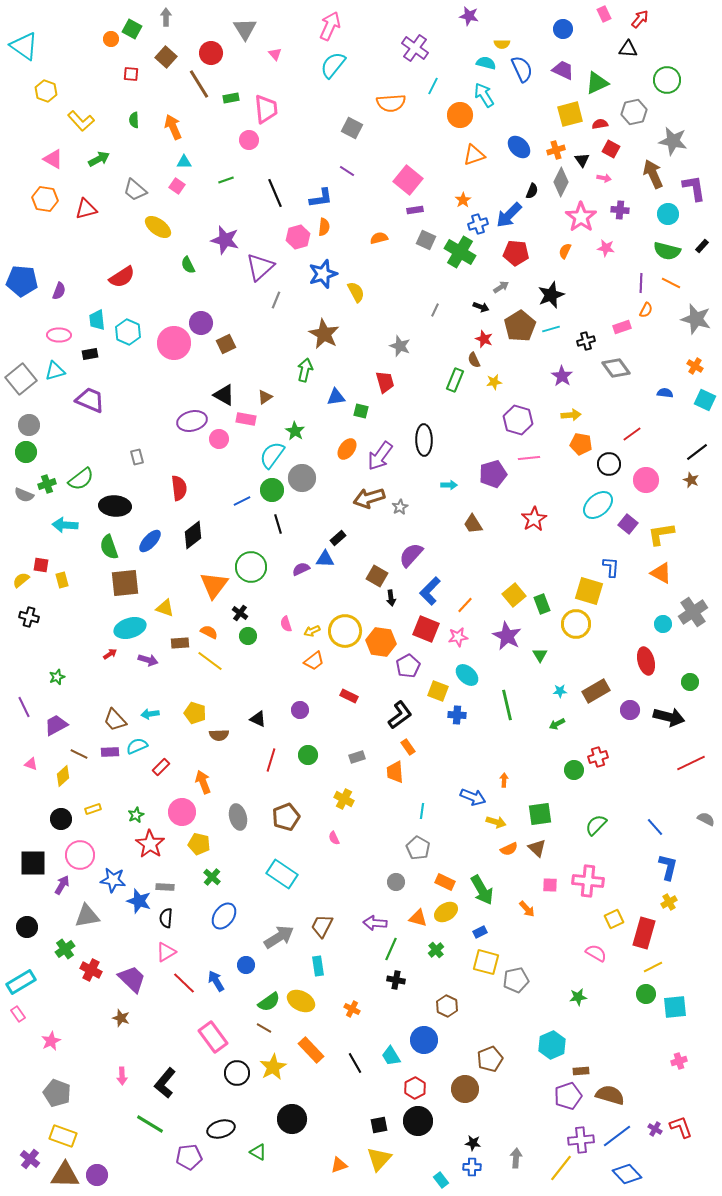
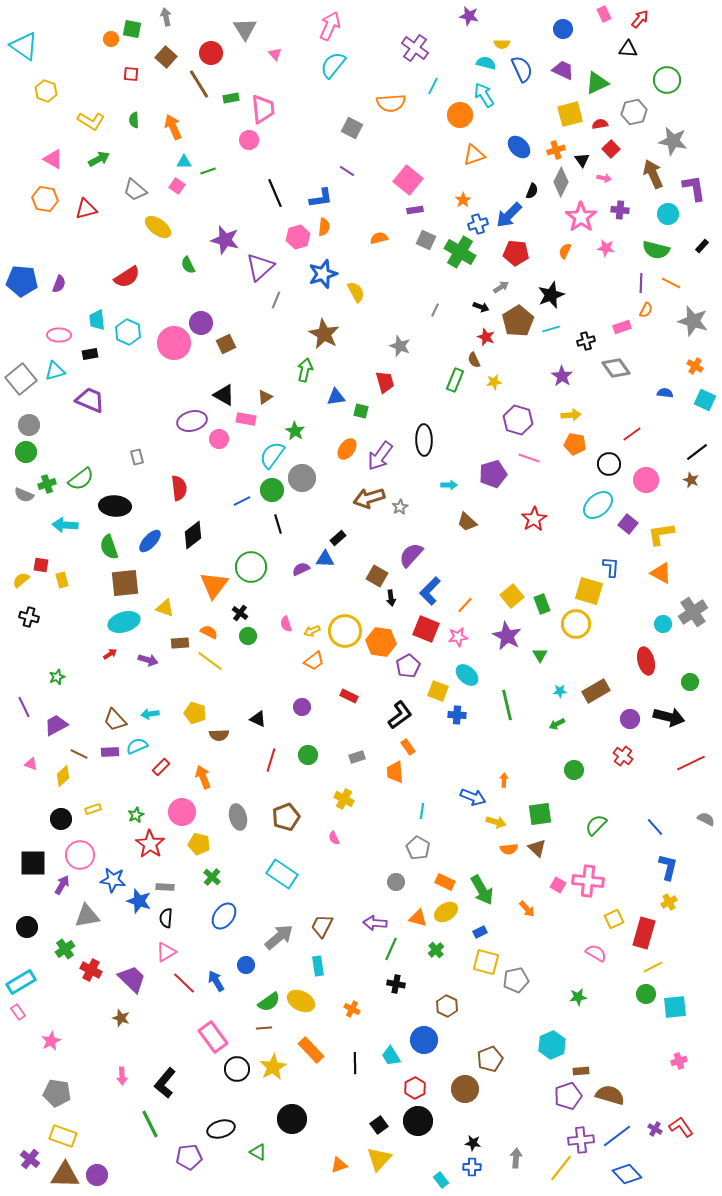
gray arrow at (166, 17): rotated 12 degrees counterclockwise
green square at (132, 29): rotated 18 degrees counterclockwise
pink trapezoid at (266, 109): moved 3 px left
yellow L-shape at (81, 121): moved 10 px right; rotated 16 degrees counterclockwise
red square at (611, 149): rotated 18 degrees clockwise
green line at (226, 180): moved 18 px left, 9 px up
green semicircle at (667, 251): moved 11 px left, 1 px up
red semicircle at (122, 277): moved 5 px right
purple semicircle at (59, 291): moved 7 px up
gray star at (696, 319): moved 3 px left, 2 px down
brown pentagon at (520, 326): moved 2 px left, 5 px up
red star at (484, 339): moved 2 px right, 2 px up
orange pentagon at (581, 444): moved 6 px left
pink line at (529, 458): rotated 25 degrees clockwise
brown trapezoid at (473, 524): moved 6 px left, 2 px up; rotated 15 degrees counterclockwise
yellow square at (514, 595): moved 2 px left, 1 px down
cyan ellipse at (130, 628): moved 6 px left, 6 px up
purple circle at (300, 710): moved 2 px right, 3 px up
purple circle at (630, 710): moved 9 px down
red cross at (598, 757): moved 25 px right, 1 px up; rotated 36 degrees counterclockwise
orange arrow at (203, 782): moved 5 px up
orange semicircle at (509, 849): rotated 18 degrees clockwise
pink square at (550, 885): moved 8 px right; rotated 28 degrees clockwise
gray arrow at (279, 937): rotated 8 degrees counterclockwise
black cross at (396, 980): moved 4 px down
pink rectangle at (18, 1014): moved 2 px up
brown line at (264, 1028): rotated 35 degrees counterclockwise
black line at (355, 1063): rotated 30 degrees clockwise
black circle at (237, 1073): moved 4 px up
gray pentagon at (57, 1093): rotated 12 degrees counterclockwise
green line at (150, 1124): rotated 32 degrees clockwise
black square at (379, 1125): rotated 24 degrees counterclockwise
red L-shape at (681, 1127): rotated 15 degrees counterclockwise
